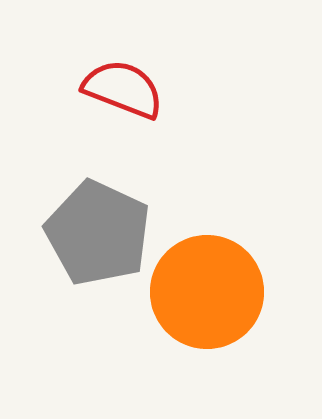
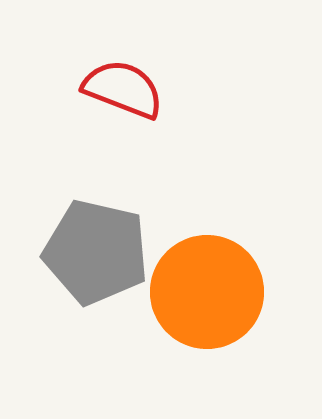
gray pentagon: moved 2 px left, 19 px down; rotated 12 degrees counterclockwise
